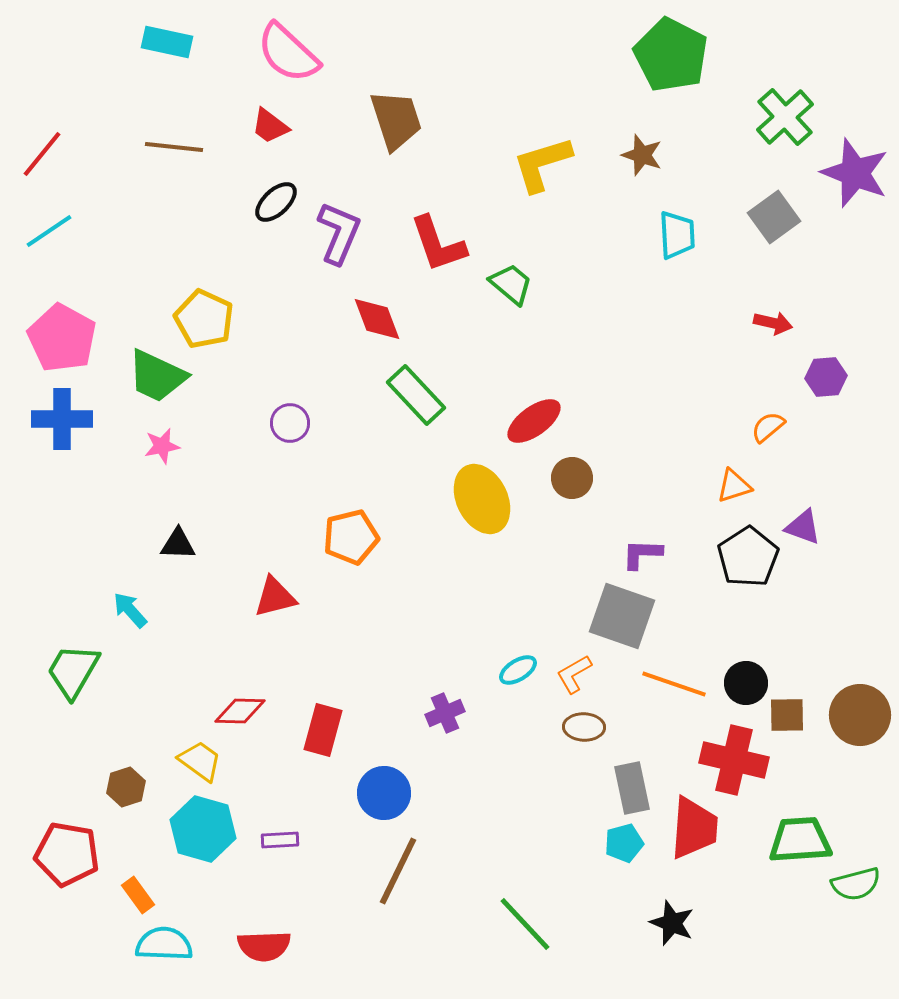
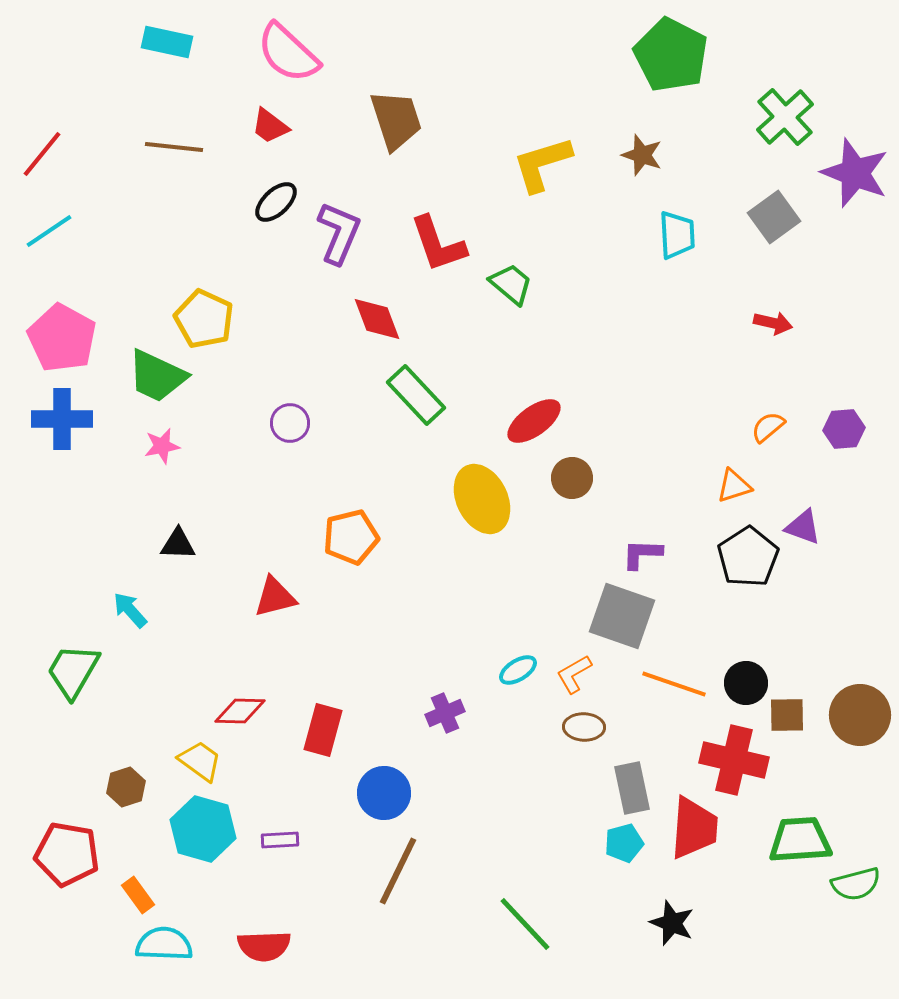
purple hexagon at (826, 377): moved 18 px right, 52 px down
